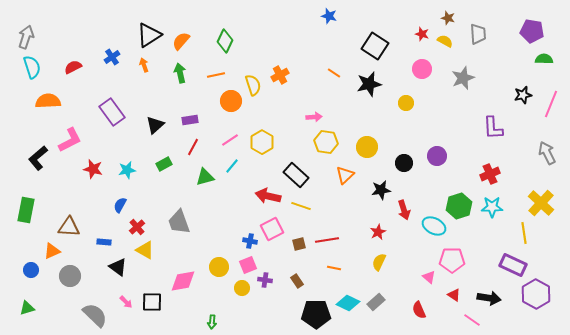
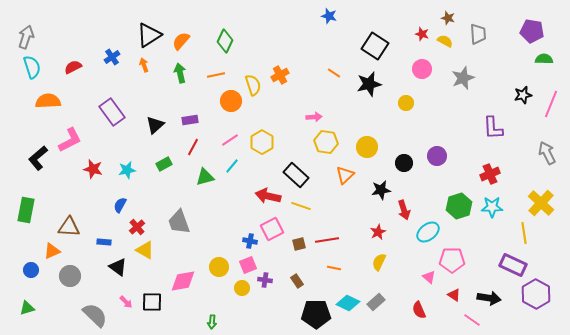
cyan ellipse at (434, 226): moved 6 px left, 6 px down; rotated 65 degrees counterclockwise
